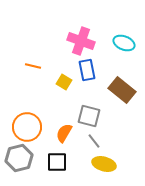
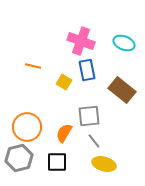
gray square: rotated 20 degrees counterclockwise
